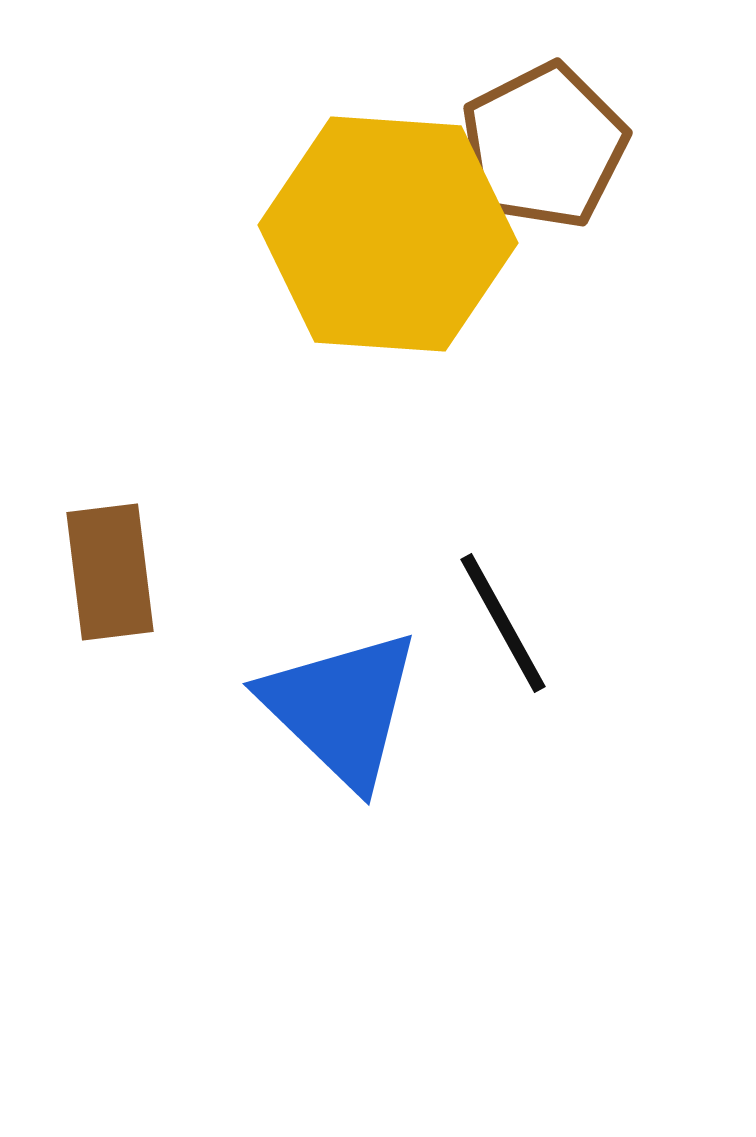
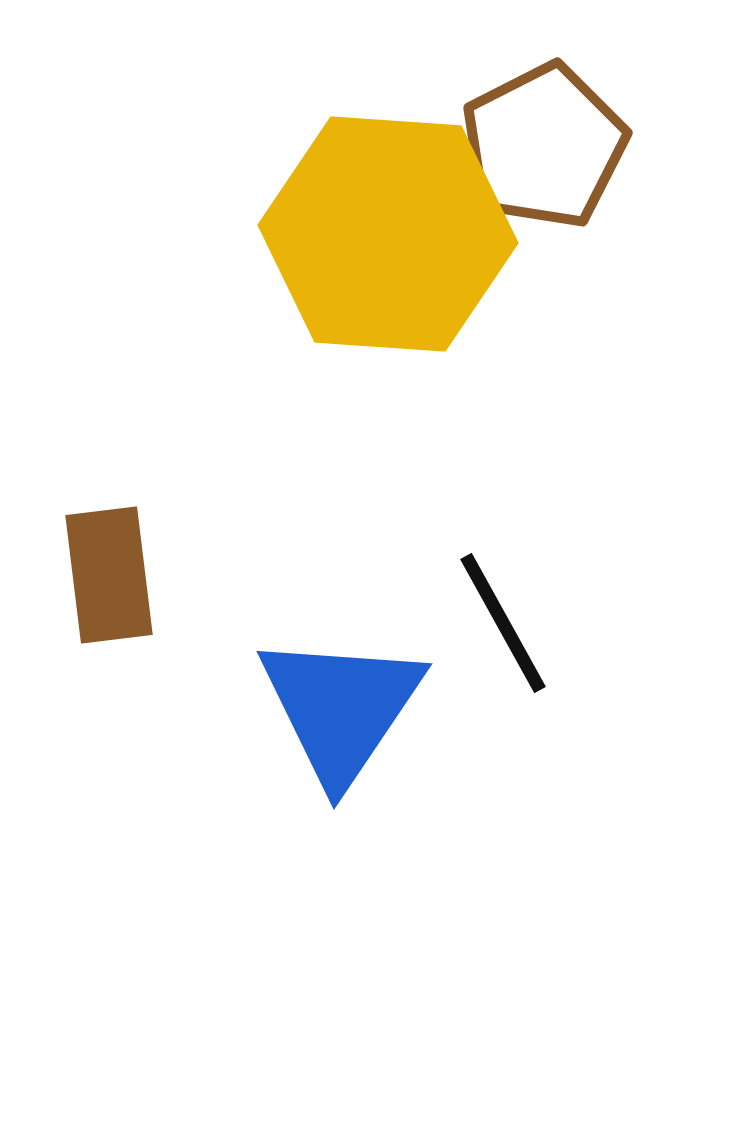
brown rectangle: moved 1 px left, 3 px down
blue triangle: rotated 20 degrees clockwise
